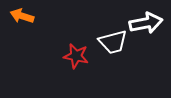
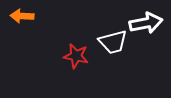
orange arrow: rotated 15 degrees counterclockwise
